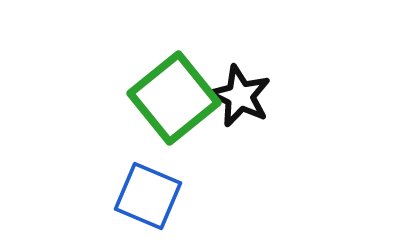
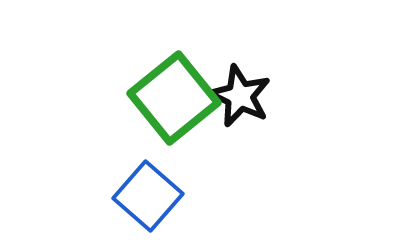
blue square: rotated 18 degrees clockwise
